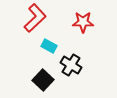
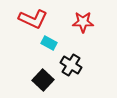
red L-shape: moved 2 px left, 1 px down; rotated 68 degrees clockwise
cyan rectangle: moved 3 px up
